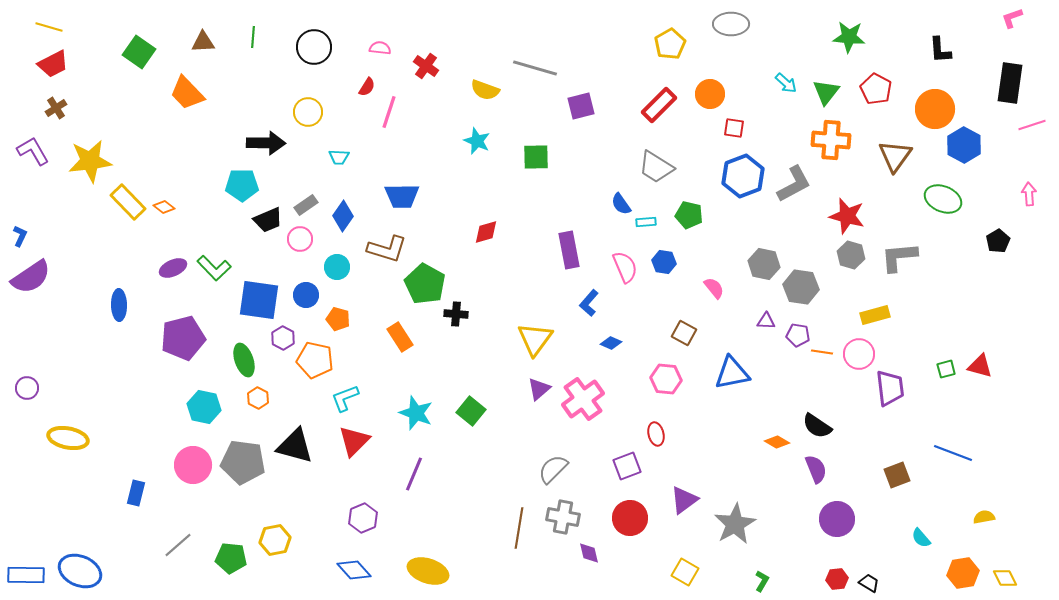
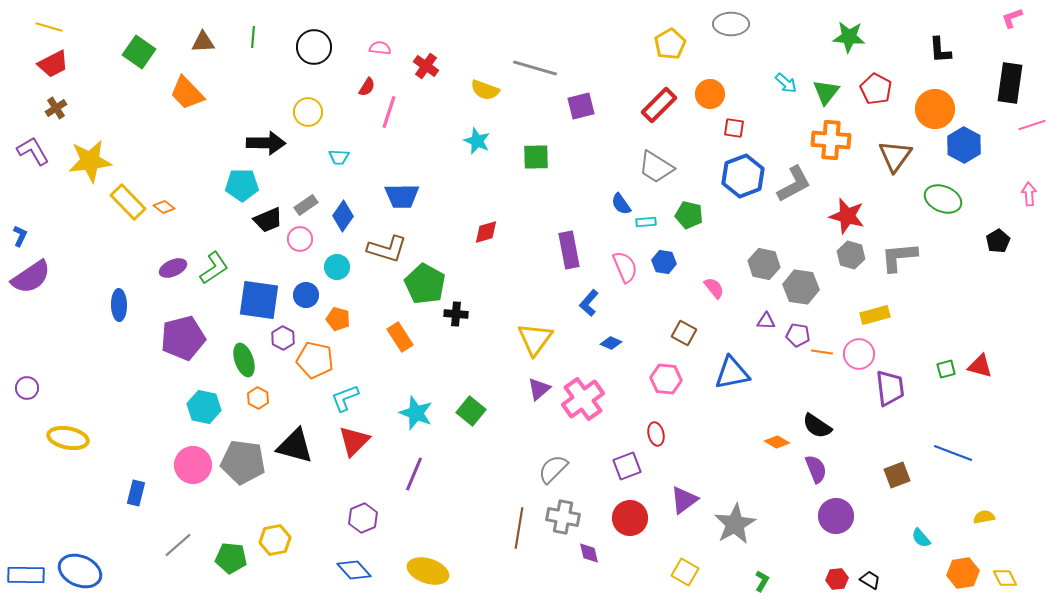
green L-shape at (214, 268): rotated 80 degrees counterclockwise
purple circle at (837, 519): moved 1 px left, 3 px up
black trapezoid at (869, 583): moved 1 px right, 3 px up
